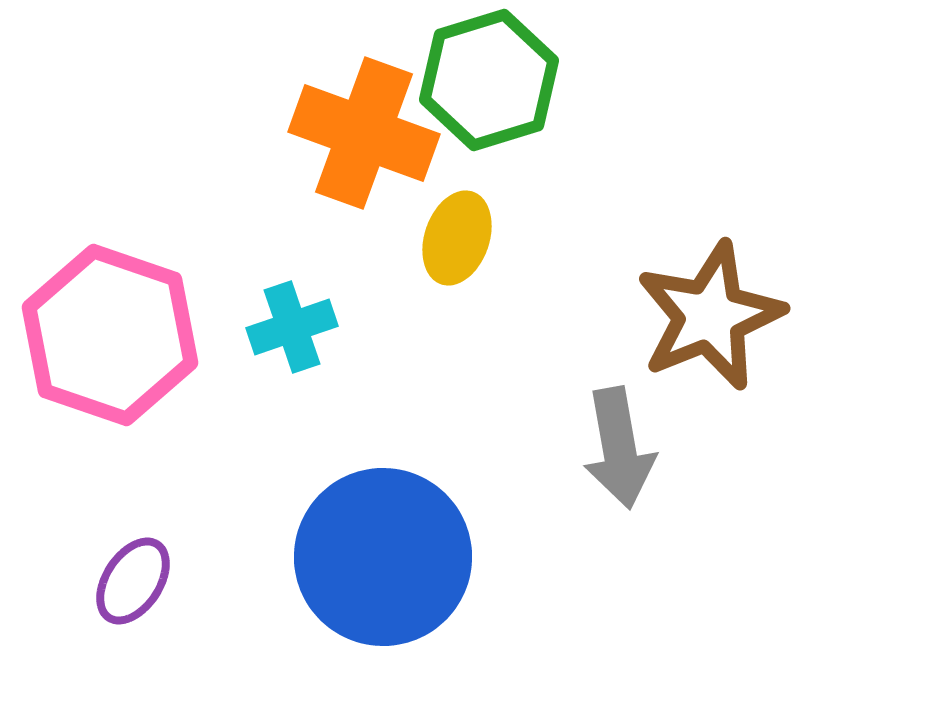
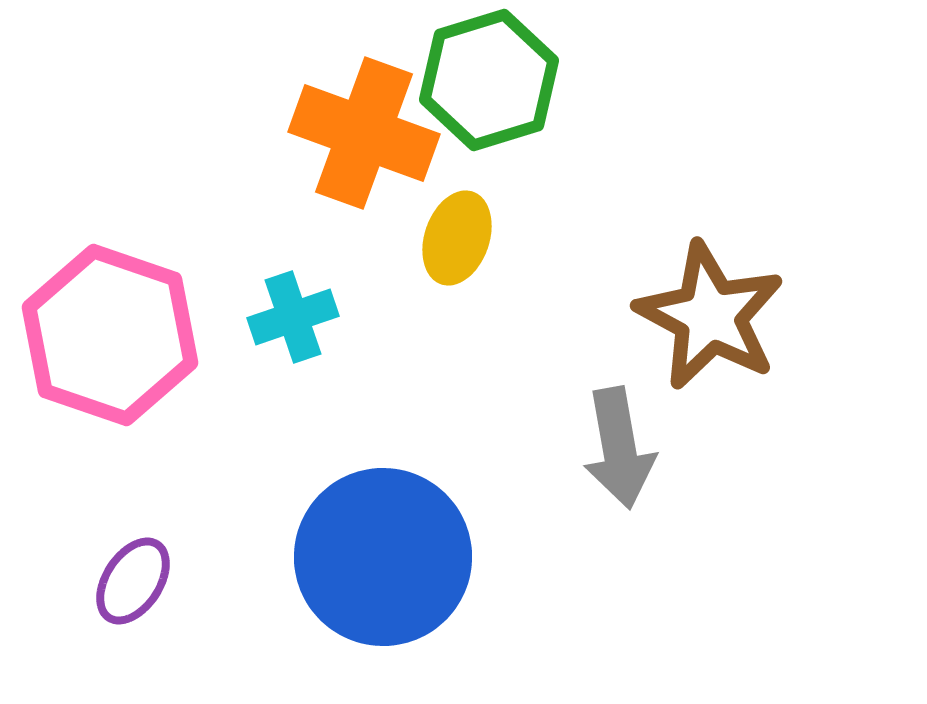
brown star: rotated 22 degrees counterclockwise
cyan cross: moved 1 px right, 10 px up
